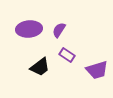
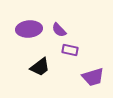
purple semicircle: rotated 77 degrees counterclockwise
purple rectangle: moved 3 px right, 5 px up; rotated 21 degrees counterclockwise
purple trapezoid: moved 4 px left, 7 px down
